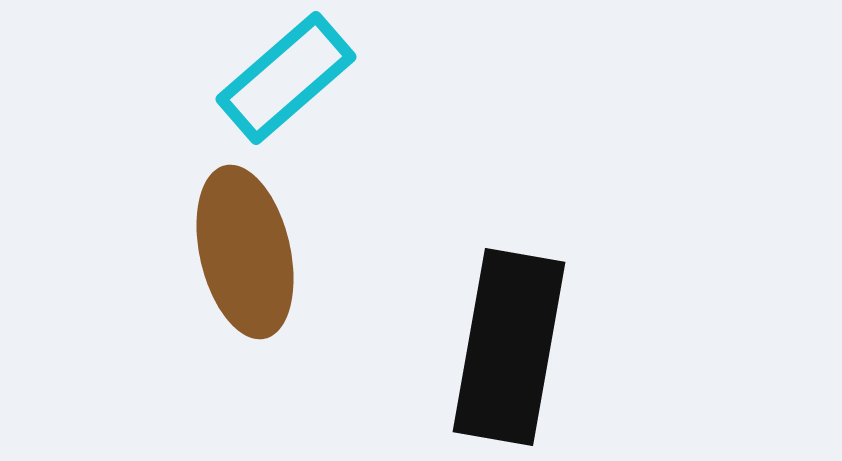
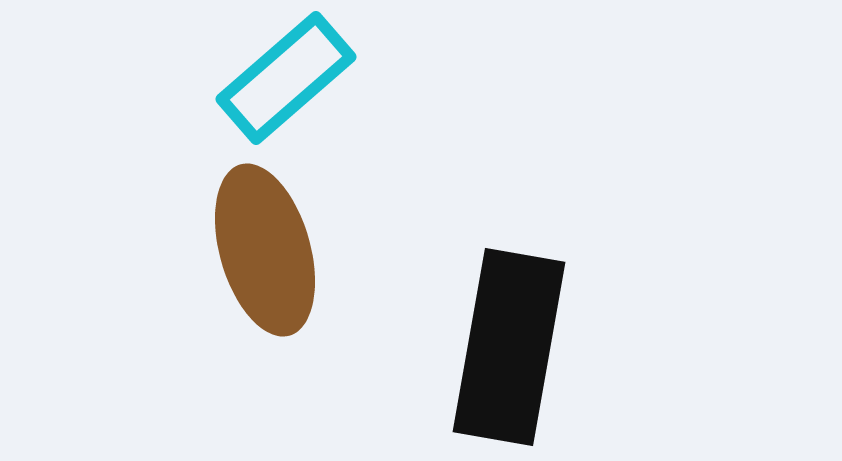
brown ellipse: moved 20 px right, 2 px up; rotated 3 degrees counterclockwise
